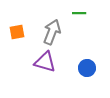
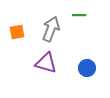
green line: moved 2 px down
gray arrow: moved 1 px left, 3 px up
purple triangle: moved 1 px right, 1 px down
